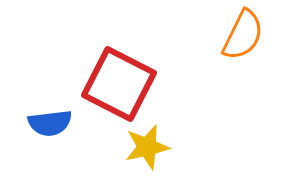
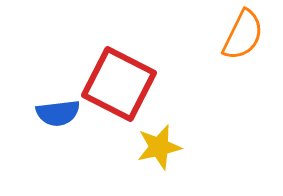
blue semicircle: moved 8 px right, 10 px up
yellow star: moved 12 px right
